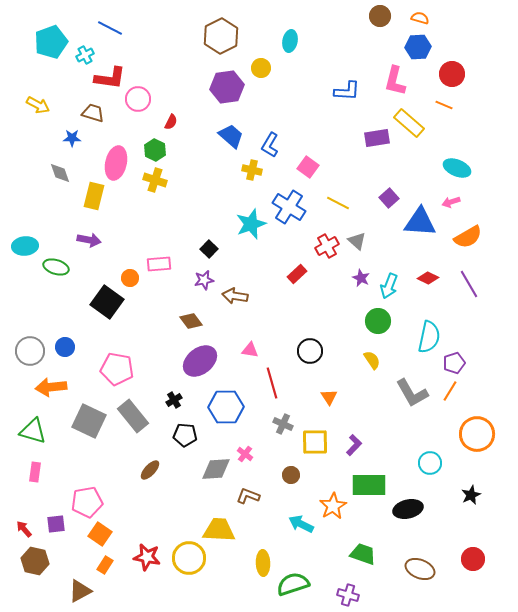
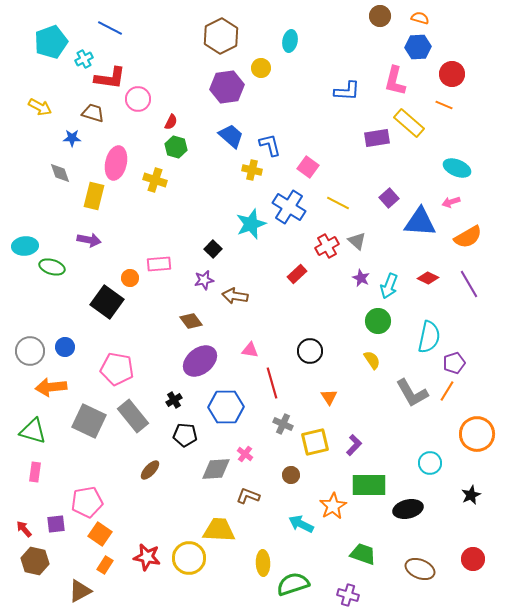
cyan cross at (85, 55): moved 1 px left, 4 px down
yellow arrow at (38, 105): moved 2 px right, 2 px down
blue L-shape at (270, 145): rotated 135 degrees clockwise
green hexagon at (155, 150): moved 21 px right, 3 px up; rotated 10 degrees counterclockwise
black square at (209, 249): moved 4 px right
green ellipse at (56, 267): moved 4 px left
orange line at (450, 391): moved 3 px left
yellow square at (315, 442): rotated 12 degrees counterclockwise
